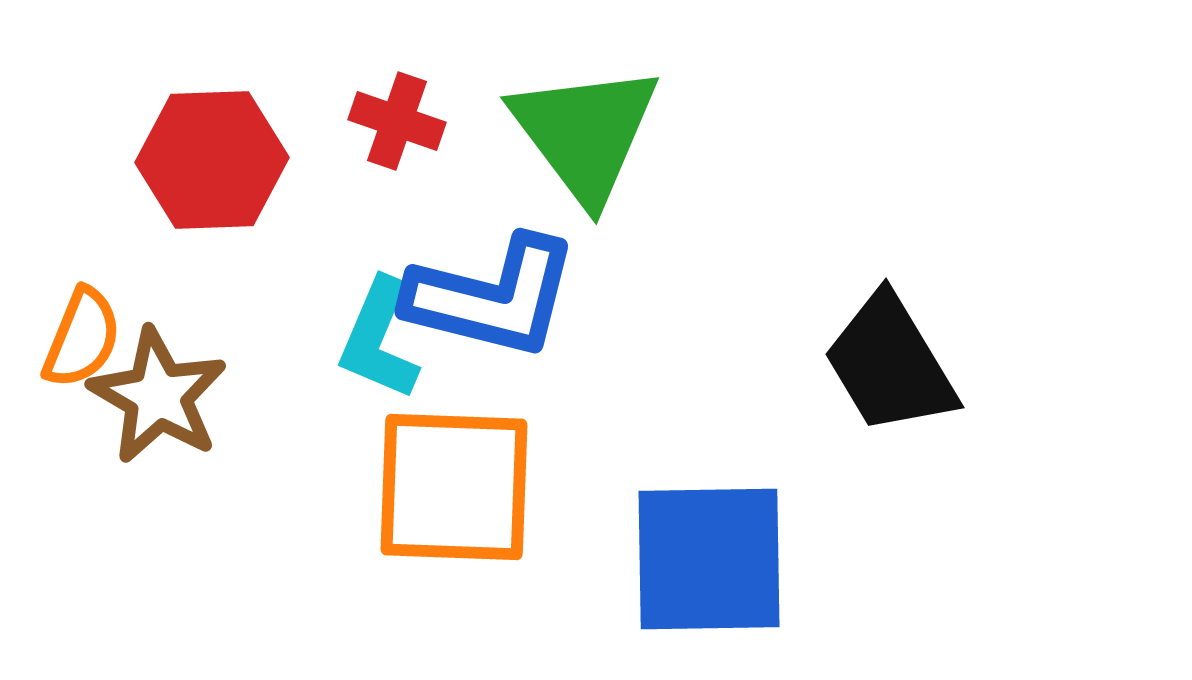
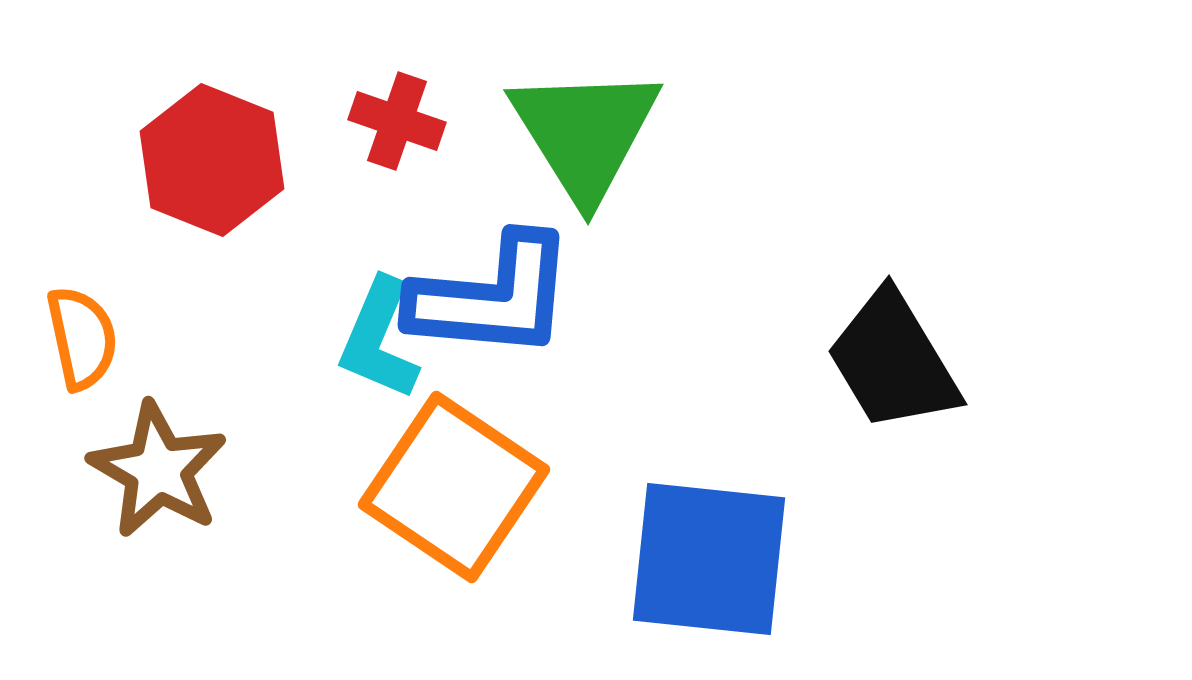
green triangle: rotated 5 degrees clockwise
red hexagon: rotated 24 degrees clockwise
blue L-shape: rotated 9 degrees counterclockwise
orange semicircle: rotated 34 degrees counterclockwise
black trapezoid: moved 3 px right, 3 px up
brown star: moved 74 px down
orange square: rotated 32 degrees clockwise
blue square: rotated 7 degrees clockwise
